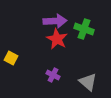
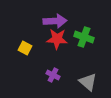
green cross: moved 8 px down
red star: rotated 25 degrees counterclockwise
yellow square: moved 14 px right, 10 px up
